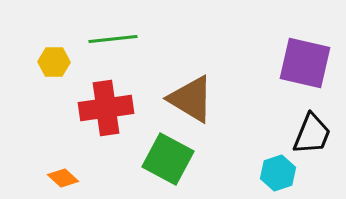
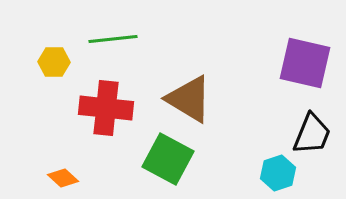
brown triangle: moved 2 px left
red cross: rotated 14 degrees clockwise
